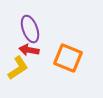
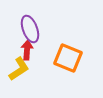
red arrow: moved 2 px left; rotated 84 degrees clockwise
yellow L-shape: moved 1 px right, 1 px down
